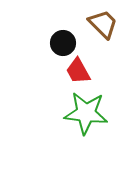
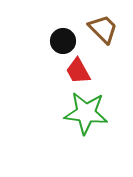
brown trapezoid: moved 5 px down
black circle: moved 2 px up
